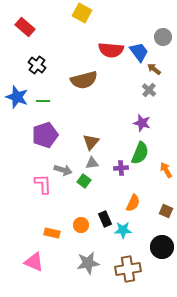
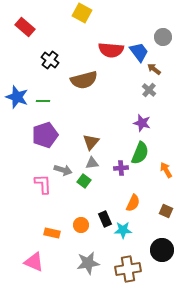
black cross: moved 13 px right, 5 px up
black circle: moved 3 px down
